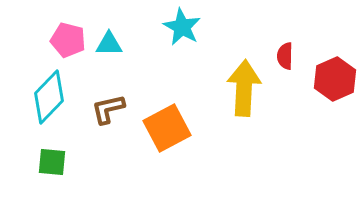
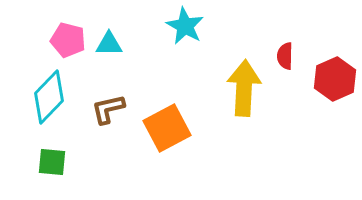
cyan star: moved 3 px right, 1 px up
